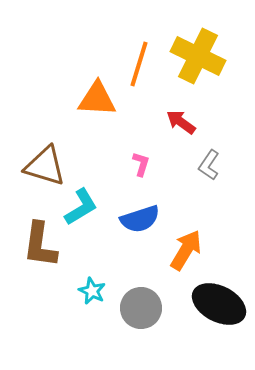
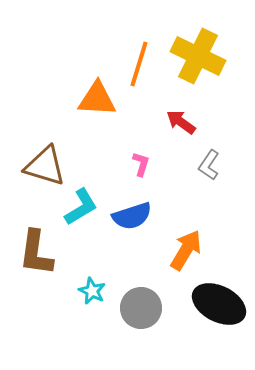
blue semicircle: moved 8 px left, 3 px up
brown L-shape: moved 4 px left, 8 px down
